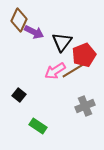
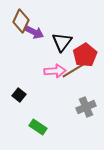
brown diamond: moved 2 px right, 1 px down
red pentagon: moved 1 px right; rotated 10 degrees counterclockwise
pink arrow: rotated 150 degrees counterclockwise
gray cross: moved 1 px right, 1 px down
green rectangle: moved 1 px down
